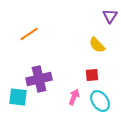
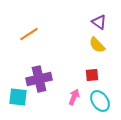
purple triangle: moved 11 px left, 6 px down; rotated 28 degrees counterclockwise
